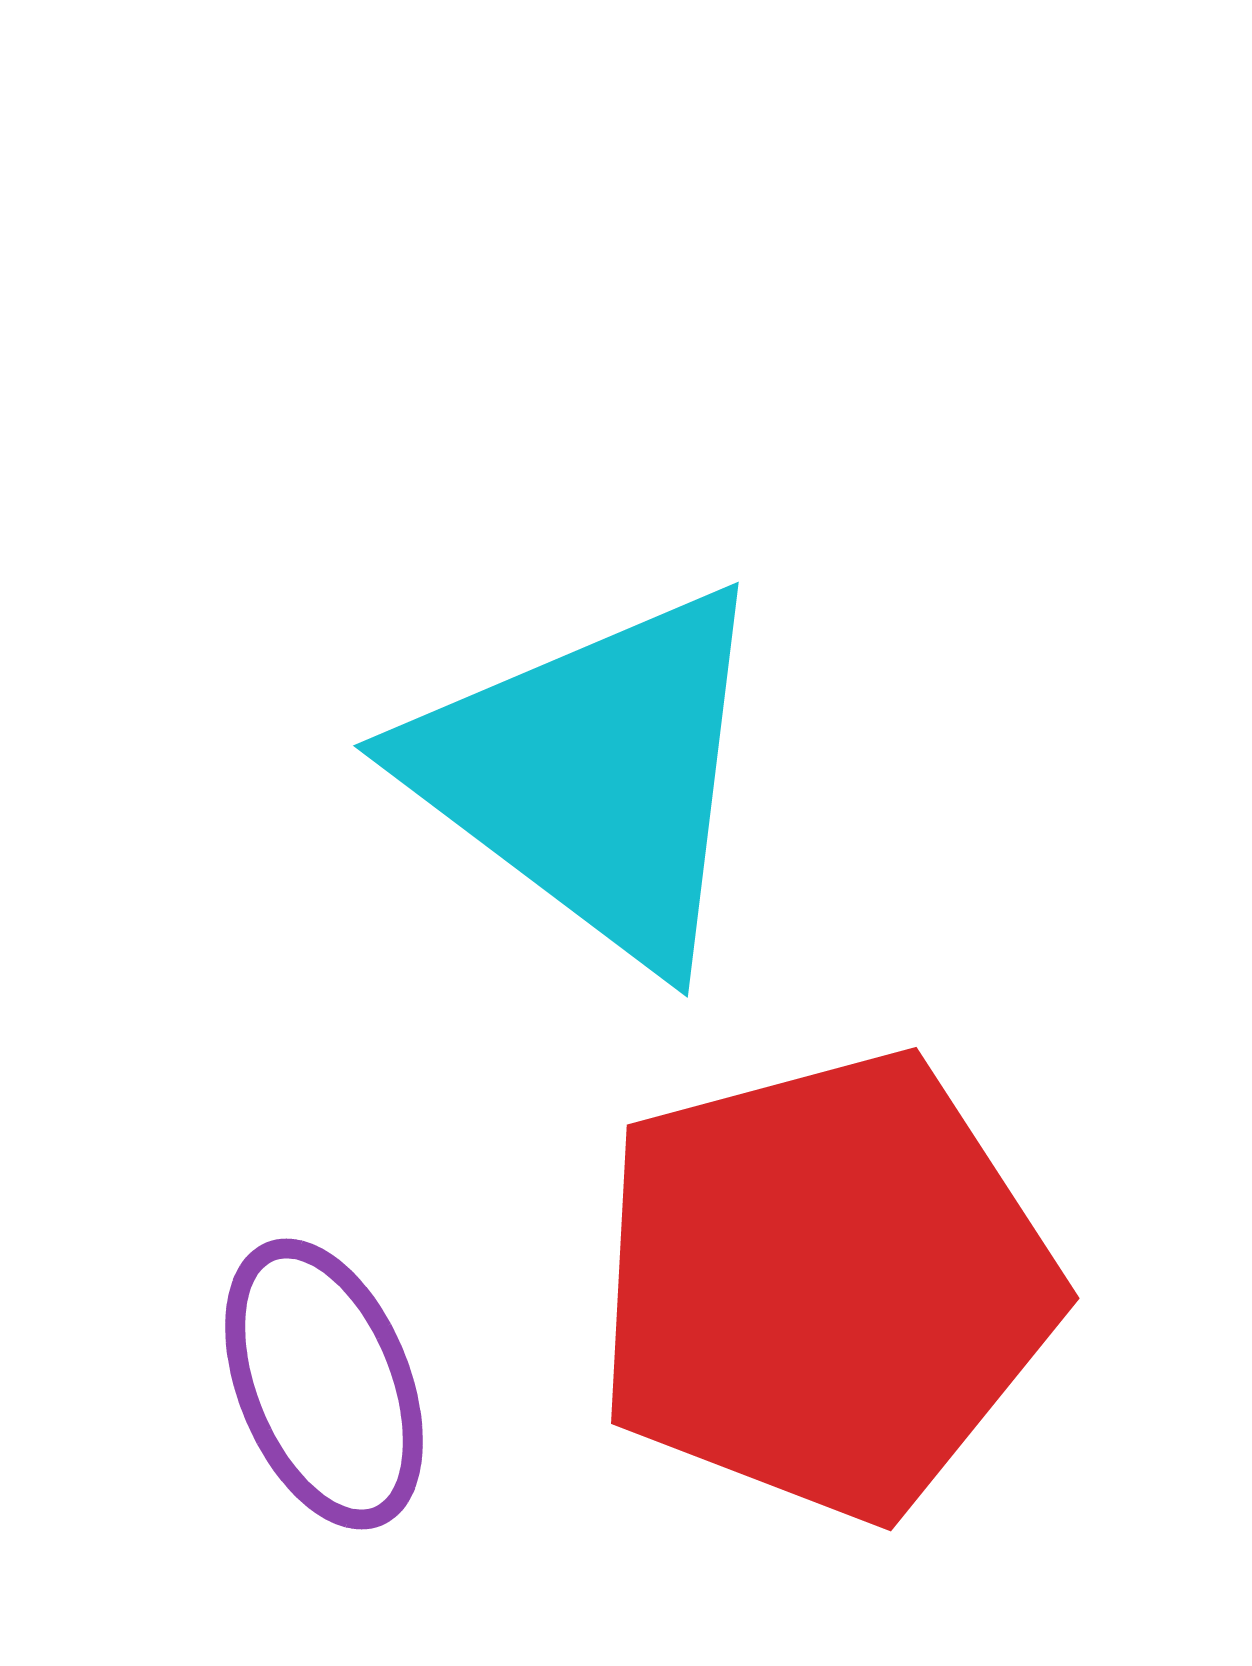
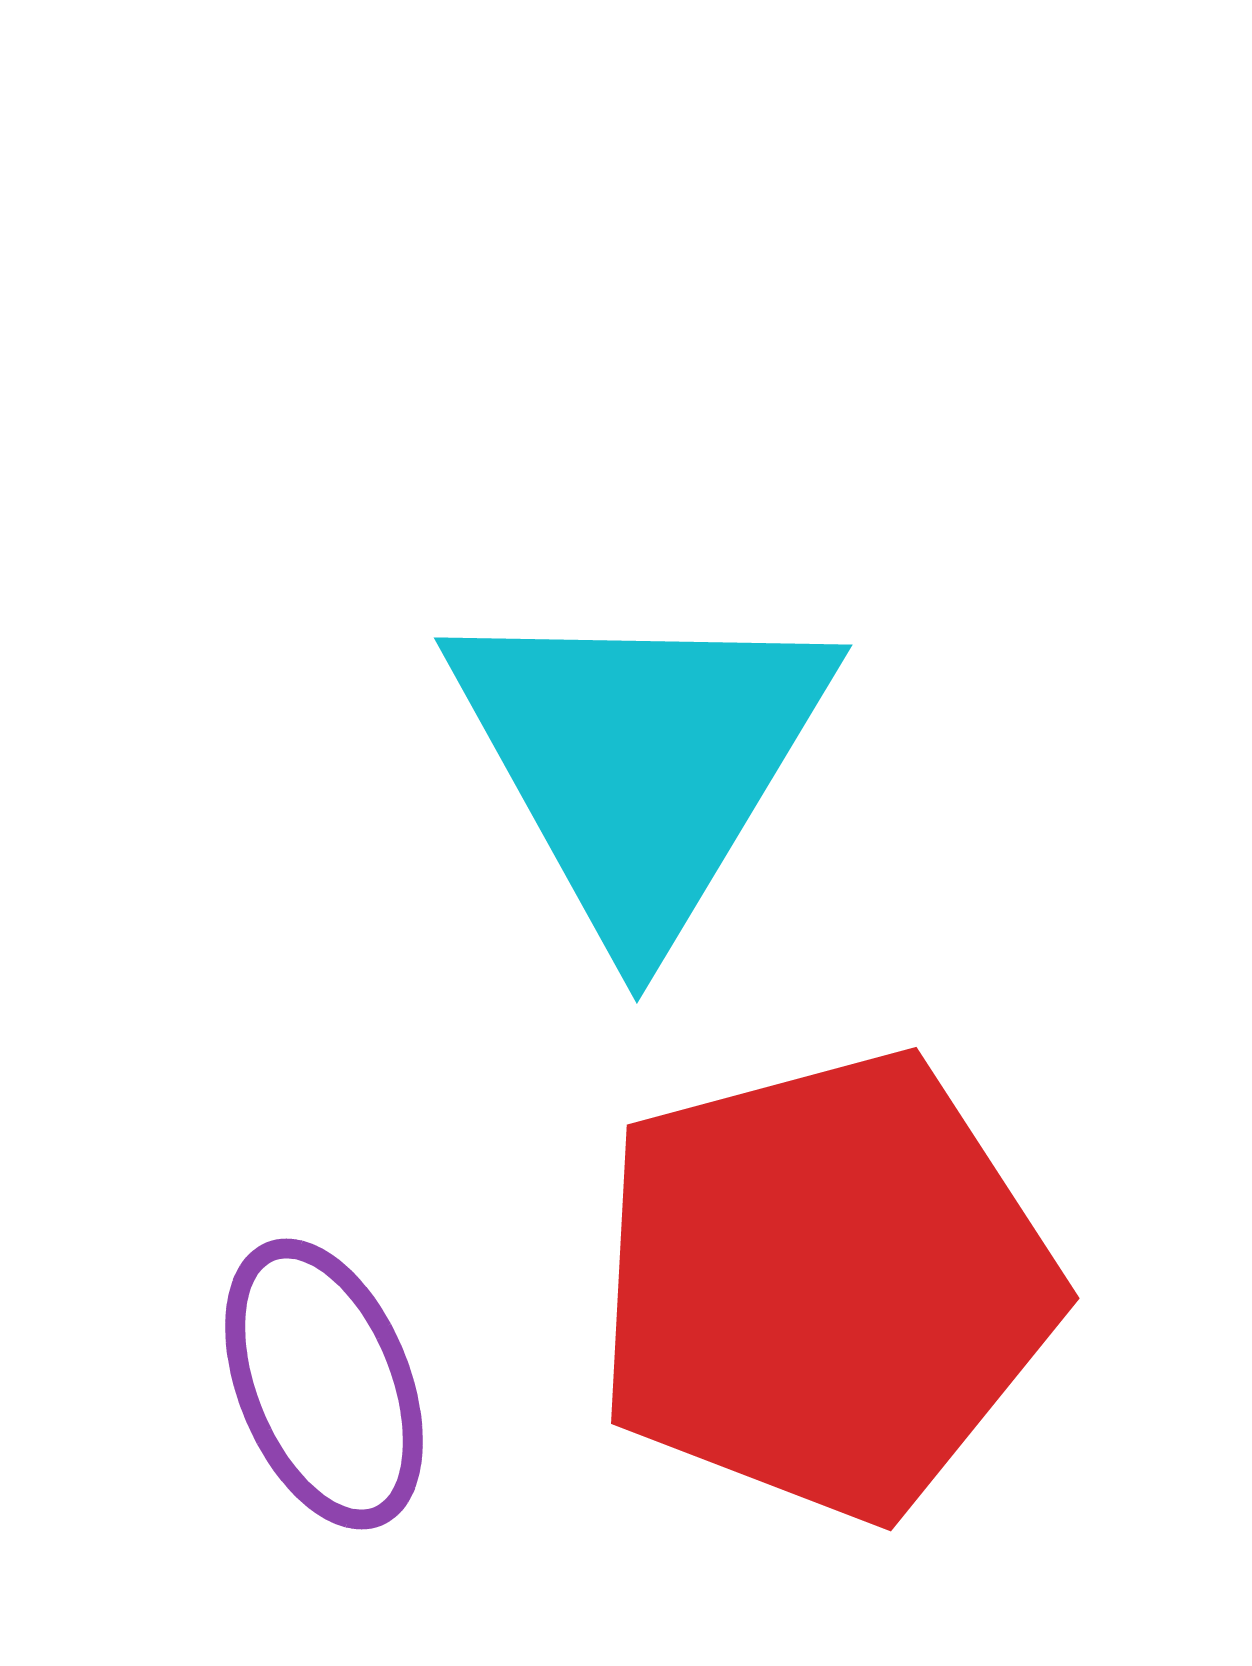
cyan triangle: moved 48 px right, 13 px up; rotated 24 degrees clockwise
